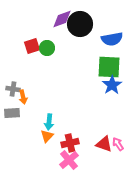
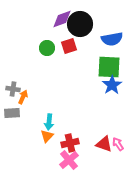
red square: moved 37 px right
orange arrow: rotated 144 degrees counterclockwise
